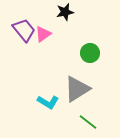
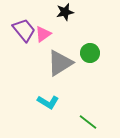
gray triangle: moved 17 px left, 26 px up
